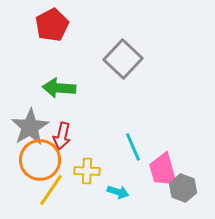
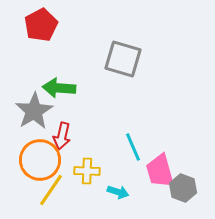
red pentagon: moved 11 px left
gray square: rotated 27 degrees counterclockwise
gray star: moved 4 px right, 16 px up
pink trapezoid: moved 3 px left, 1 px down
